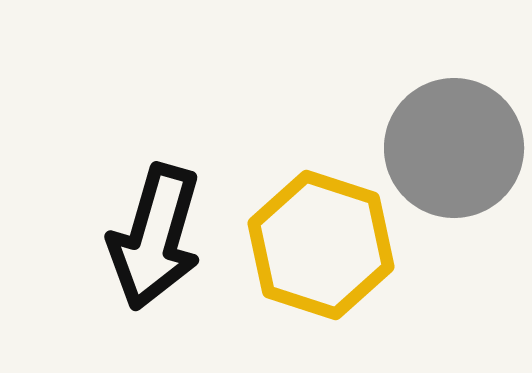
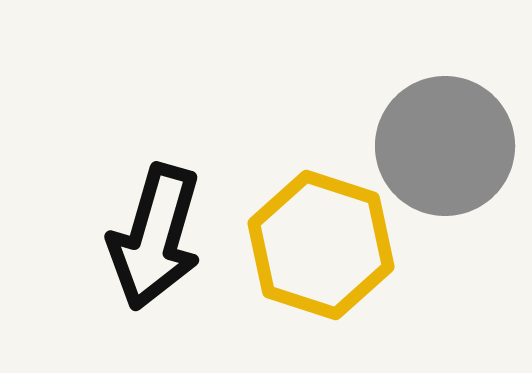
gray circle: moved 9 px left, 2 px up
